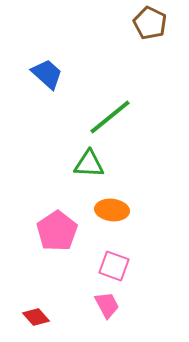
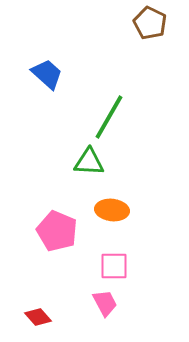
green line: moved 1 px left; rotated 21 degrees counterclockwise
green triangle: moved 2 px up
pink pentagon: rotated 15 degrees counterclockwise
pink square: rotated 20 degrees counterclockwise
pink trapezoid: moved 2 px left, 2 px up
red diamond: moved 2 px right
